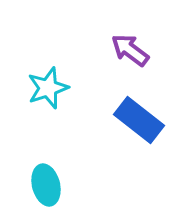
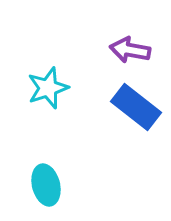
purple arrow: rotated 27 degrees counterclockwise
blue rectangle: moved 3 px left, 13 px up
